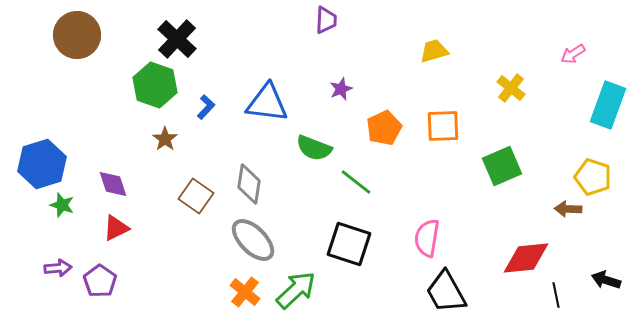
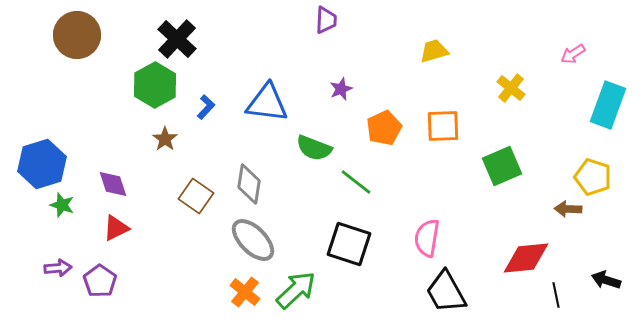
green hexagon: rotated 12 degrees clockwise
